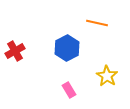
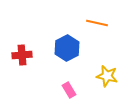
red cross: moved 7 px right, 4 px down; rotated 24 degrees clockwise
yellow star: rotated 20 degrees counterclockwise
